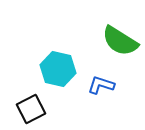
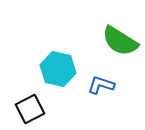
black square: moved 1 px left
